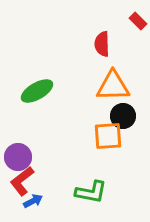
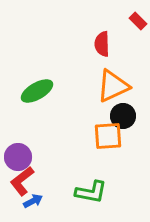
orange triangle: rotated 24 degrees counterclockwise
